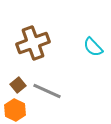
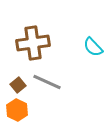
brown cross: rotated 12 degrees clockwise
gray line: moved 9 px up
orange hexagon: moved 2 px right
